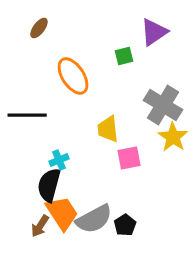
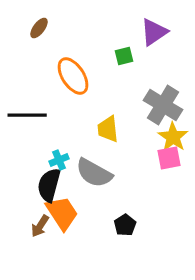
pink square: moved 40 px right
gray semicircle: moved 46 px up; rotated 57 degrees clockwise
